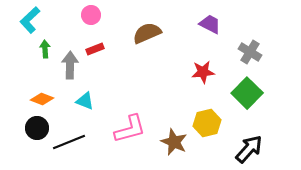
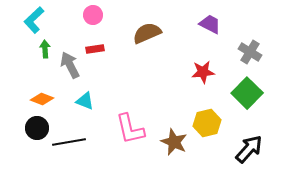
pink circle: moved 2 px right
cyan L-shape: moved 4 px right
red rectangle: rotated 12 degrees clockwise
gray arrow: rotated 28 degrees counterclockwise
pink L-shape: rotated 92 degrees clockwise
black line: rotated 12 degrees clockwise
